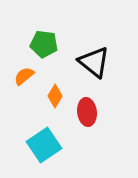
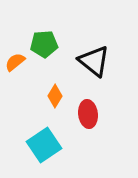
green pentagon: rotated 12 degrees counterclockwise
black triangle: moved 1 px up
orange semicircle: moved 9 px left, 14 px up
red ellipse: moved 1 px right, 2 px down
